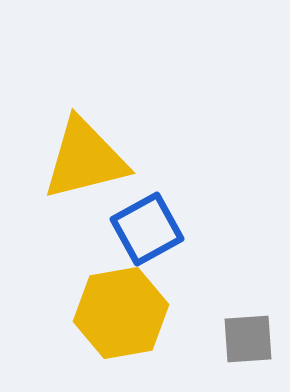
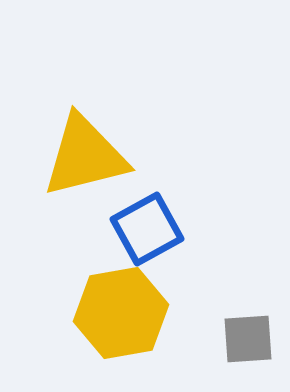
yellow triangle: moved 3 px up
